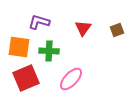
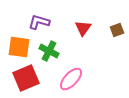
green cross: rotated 24 degrees clockwise
